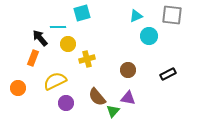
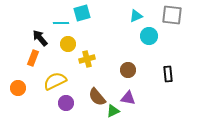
cyan line: moved 3 px right, 4 px up
black rectangle: rotated 70 degrees counterclockwise
green triangle: rotated 24 degrees clockwise
